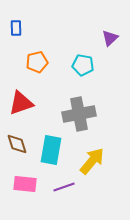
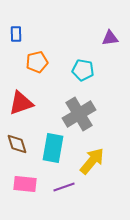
blue rectangle: moved 6 px down
purple triangle: rotated 36 degrees clockwise
cyan pentagon: moved 5 px down
gray cross: rotated 20 degrees counterclockwise
cyan rectangle: moved 2 px right, 2 px up
